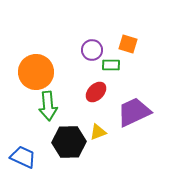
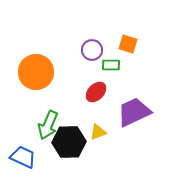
green arrow: moved 19 px down; rotated 28 degrees clockwise
